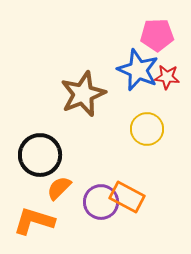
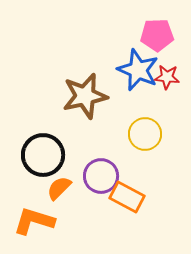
brown star: moved 2 px right, 2 px down; rotated 9 degrees clockwise
yellow circle: moved 2 px left, 5 px down
black circle: moved 3 px right
purple circle: moved 26 px up
